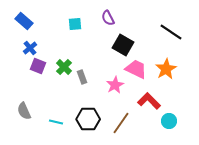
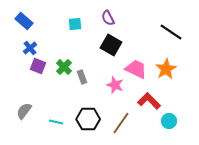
black square: moved 12 px left
pink star: rotated 24 degrees counterclockwise
gray semicircle: rotated 60 degrees clockwise
